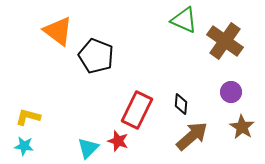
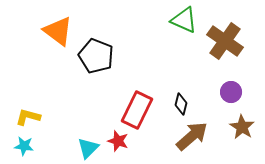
black diamond: rotated 10 degrees clockwise
